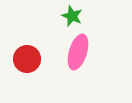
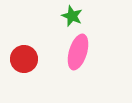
red circle: moved 3 px left
